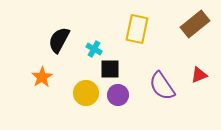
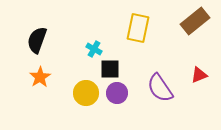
brown rectangle: moved 3 px up
yellow rectangle: moved 1 px right, 1 px up
black semicircle: moved 22 px left; rotated 8 degrees counterclockwise
orange star: moved 2 px left
purple semicircle: moved 2 px left, 2 px down
purple circle: moved 1 px left, 2 px up
